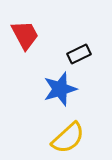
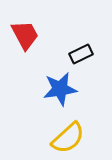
black rectangle: moved 2 px right
blue star: rotated 8 degrees clockwise
